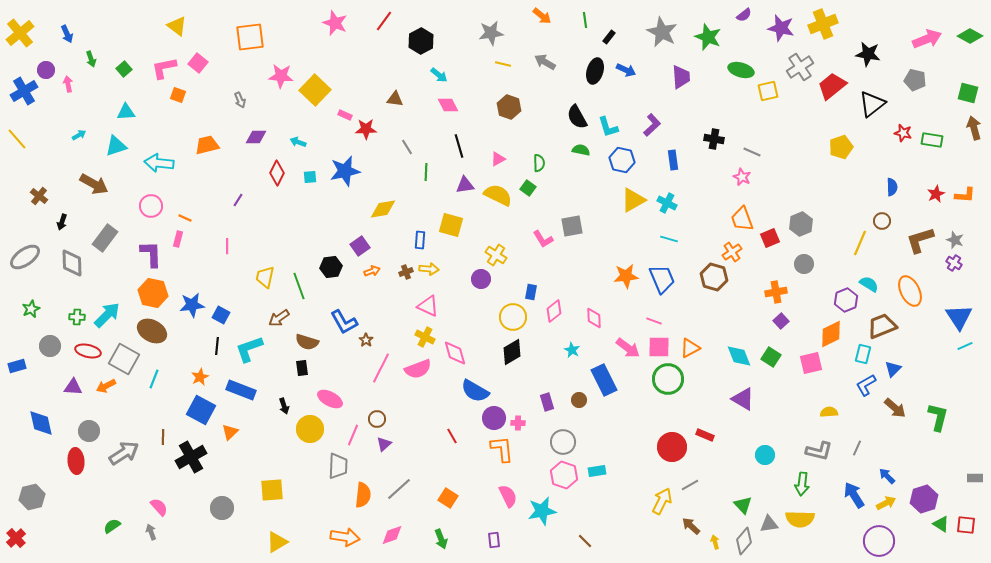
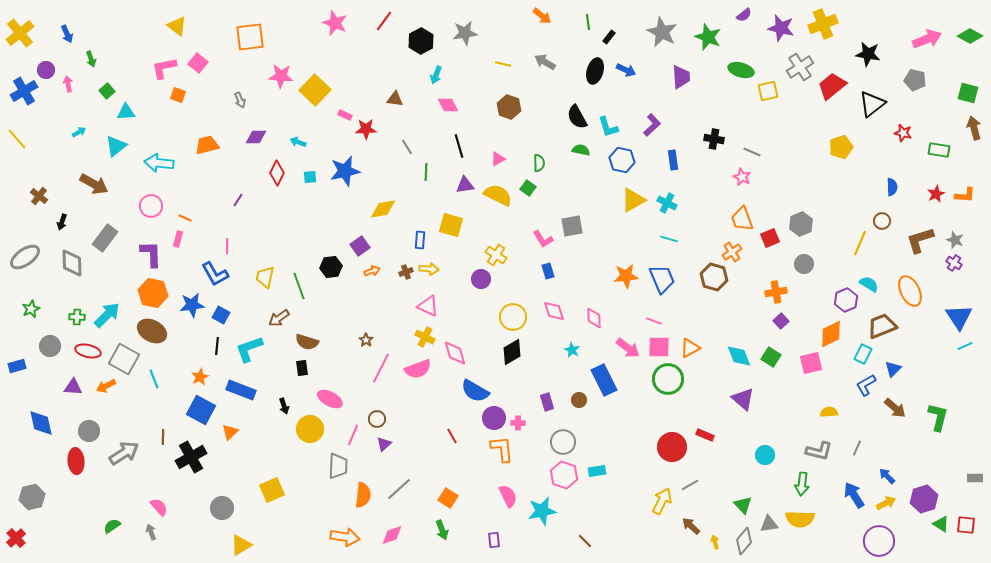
green line at (585, 20): moved 3 px right, 2 px down
gray star at (491, 33): moved 26 px left
green square at (124, 69): moved 17 px left, 22 px down
cyan arrow at (439, 75): moved 3 px left; rotated 72 degrees clockwise
cyan arrow at (79, 135): moved 3 px up
green rectangle at (932, 140): moved 7 px right, 10 px down
cyan triangle at (116, 146): rotated 20 degrees counterclockwise
blue rectangle at (531, 292): moved 17 px right, 21 px up; rotated 28 degrees counterclockwise
pink diamond at (554, 311): rotated 70 degrees counterclockwise
blue L-shape at (344, 322): moved 129 px left, 48 px up
cyan rectangle at (863, 354): rotated 12 degrees clockwise
cyan line at (154, 379): rotated 42 degrees counterclockwise
purple triangle at (743, 399): rotated 10 degrees clockwise
yellow square at (272, 490): rotated 20 degrees counterclockwise
green arrow at (441, 539): moved 1 px right, 9 px up
yellow triangle at (277, 542): moved 36 px left, 3 px down
